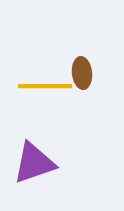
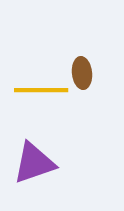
yellow line: moved 4 px left, 4 px down
